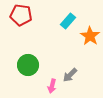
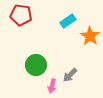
cyan rectangle: rotated 14 degrees clockwise
green circle: moved 8 px right
